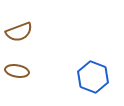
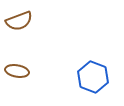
brown semicircle: moved 11 px up
